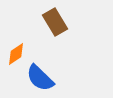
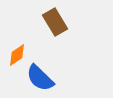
orange diamond: moved 1 px right, 1 px down
